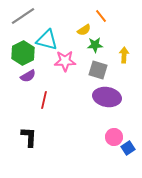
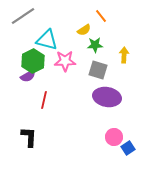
green hexagon: moved 10 px right, 8 px down
